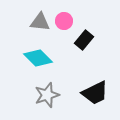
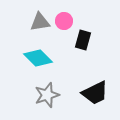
gray triangle: rotated 15 degrees counterclockwise
black rectangle: moved 1 px left; rotated 24 degrees counterclockwise
